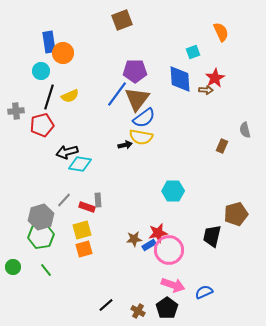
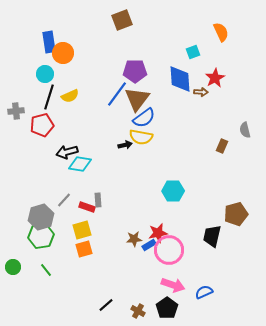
cyan circle at (41, 71): moved 4 px right, 3 px down
brown arrow at (206, 90): moved 5 px left, 2 px down
